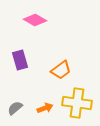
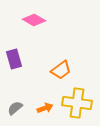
pink diamond: moved 1 px left
purple rectangle: moved 6 px left, 1 px up
